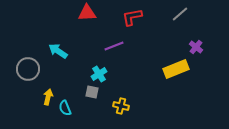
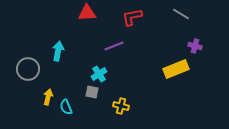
gray line: moved 1 px right; rotated 72 degrees clockwise
purple cross: moved 1 px left, 1 px up; rotated 24 degrees counterclockwise
cyan arrow: rotated 66 degrees clockwise
cyan semicircle: moved 1 px right, 1 px up
